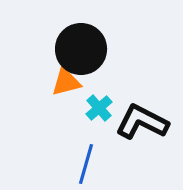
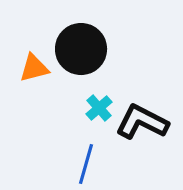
orange triangle: moved 32 px left, 14 px up
